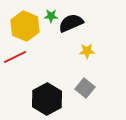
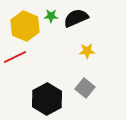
black semicircle: moved 5 px right, 5 px up
